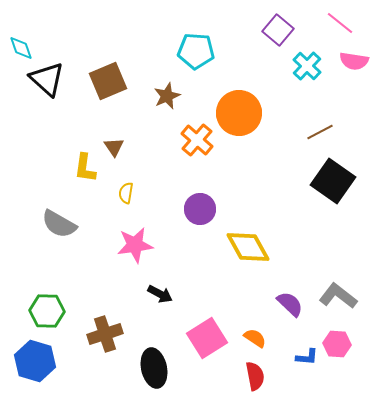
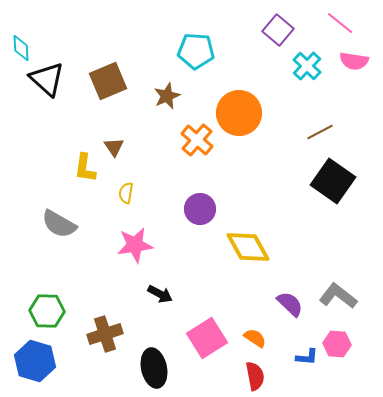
cyan diamond: rotated 16 degrees clockwise
